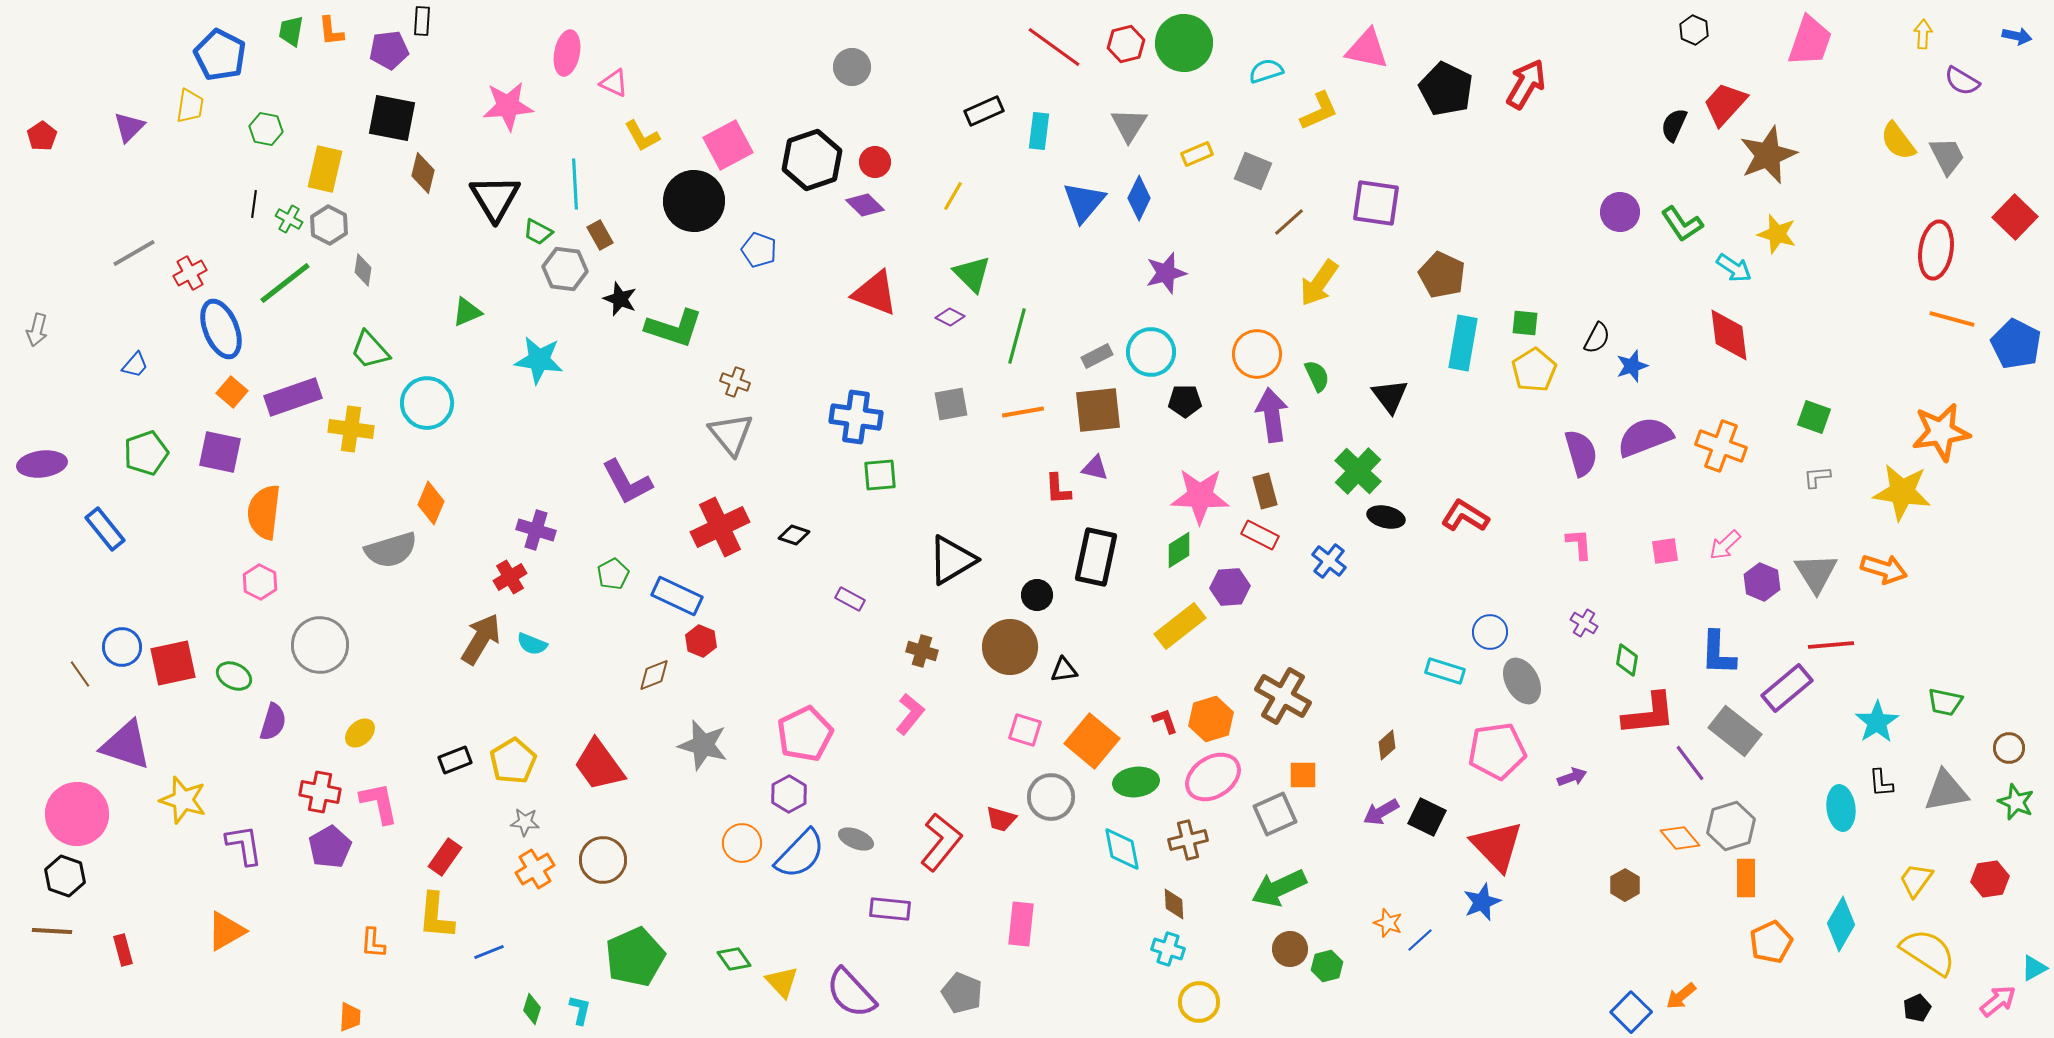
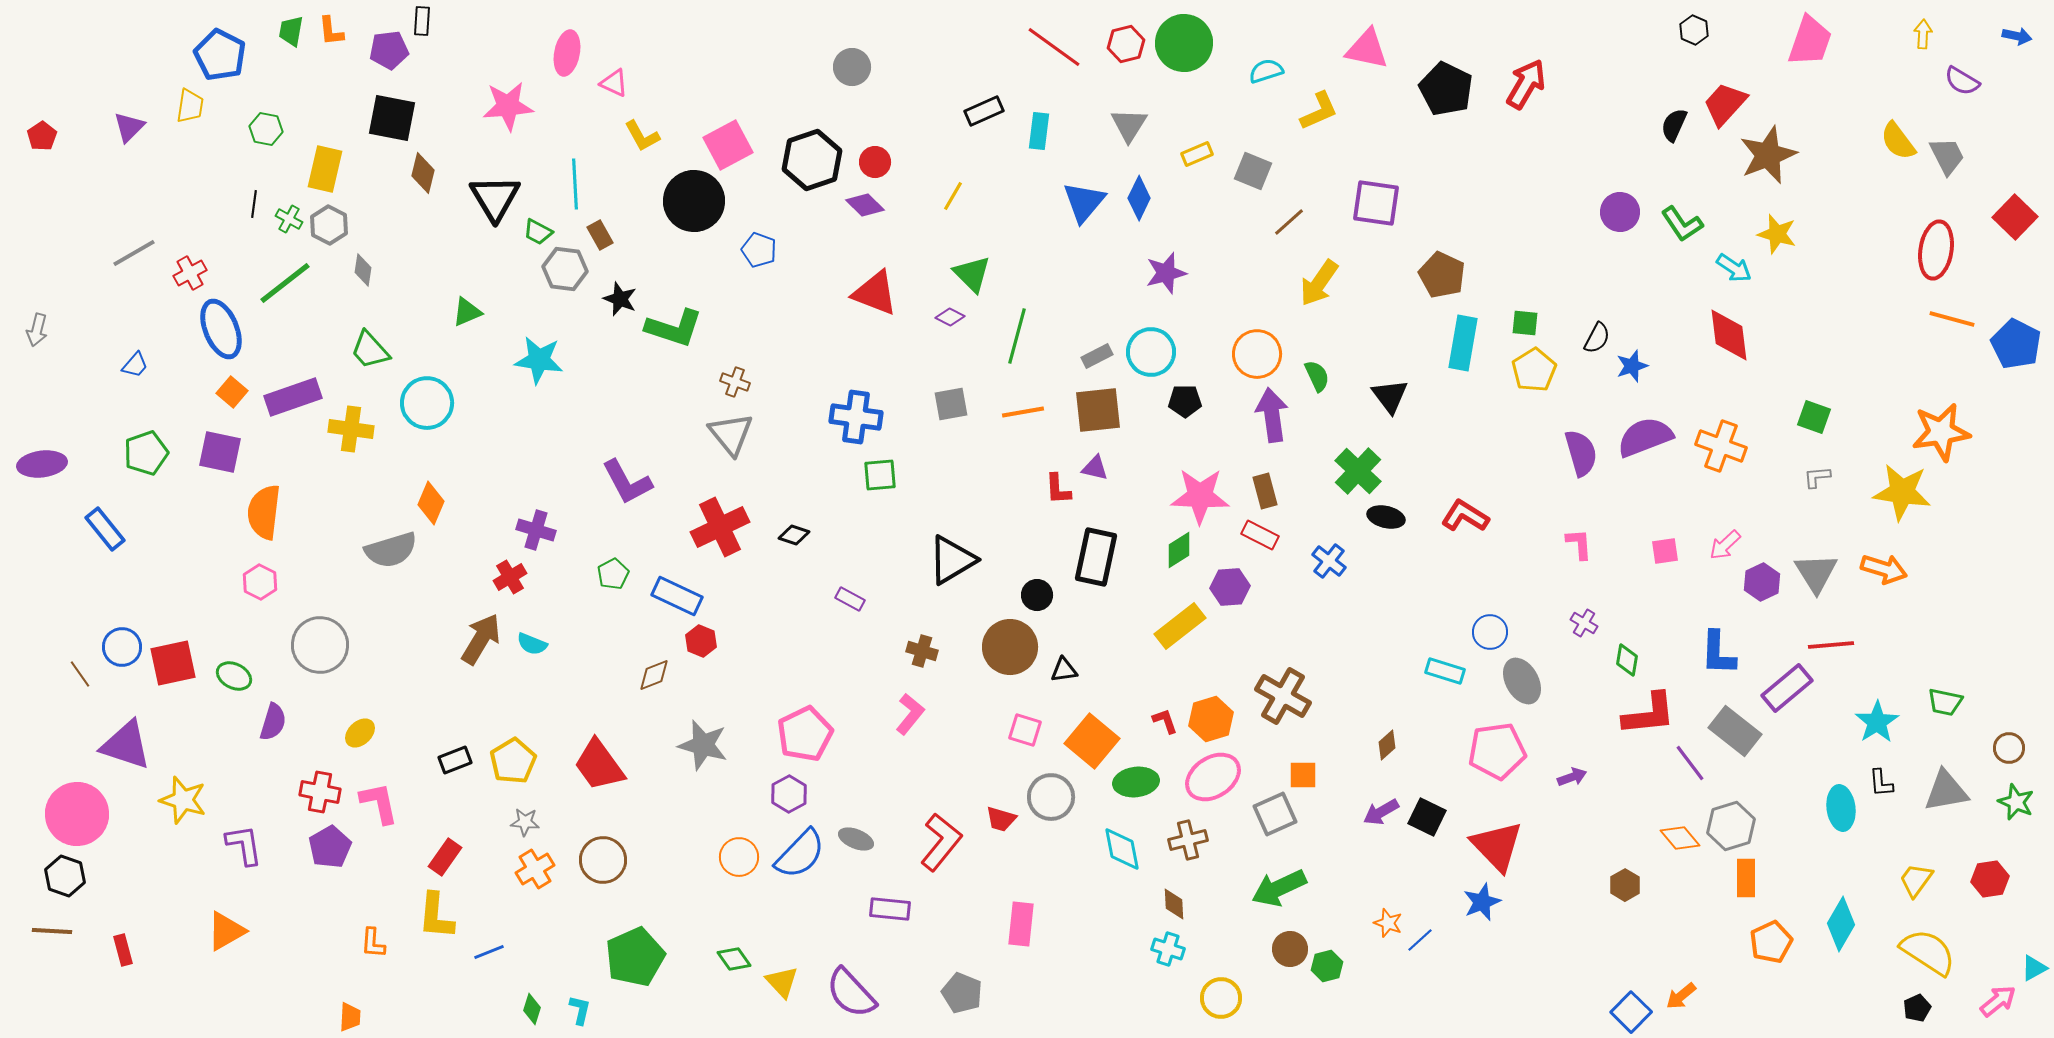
purple hexagon at (1762, 582): rotated 12 degrees clockwise
orange circle at (742, 843): moved 3 px left, 14 px down
yellow circle at (1199, 1002): moved 22 px right, 4 px up
